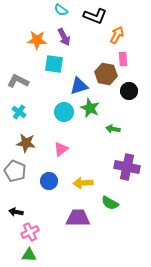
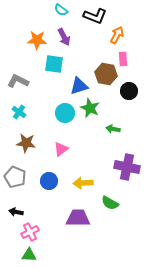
cyan circle: moved 1 px right, 1 px down
gray pentagon: moved 6 px down
